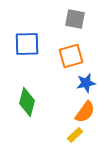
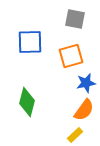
blue square: moved 3 px right, 2 px up
orange semicircle: moved 1 px left, 2 px up
